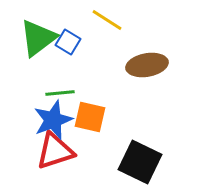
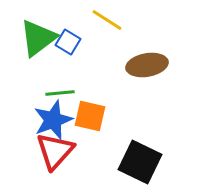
orange square: moved 1 px up
red triangle: rotated 30 degrees counterclockwise
